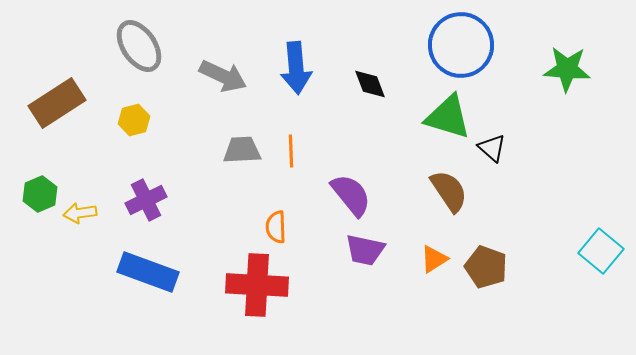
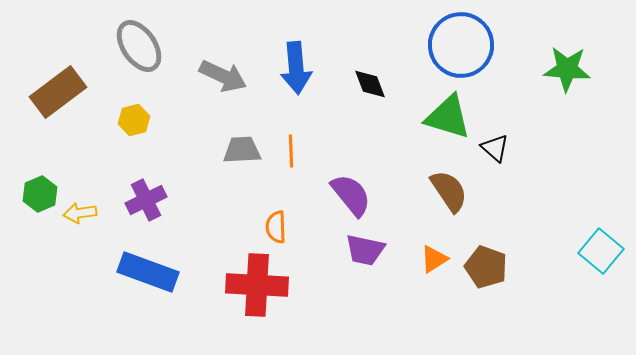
brown rectangle: moved 1 px right, 11 px up; rotated 4 degrees counterclockwise
black triangle: moved 3 px right
